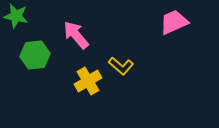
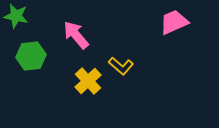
green hexagon: moved 4 px left, 1 px down
yellow cross: rotated 12 degrees counterclockwise
